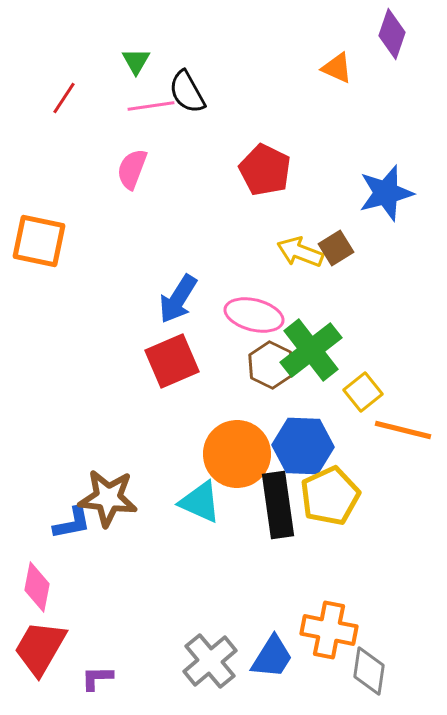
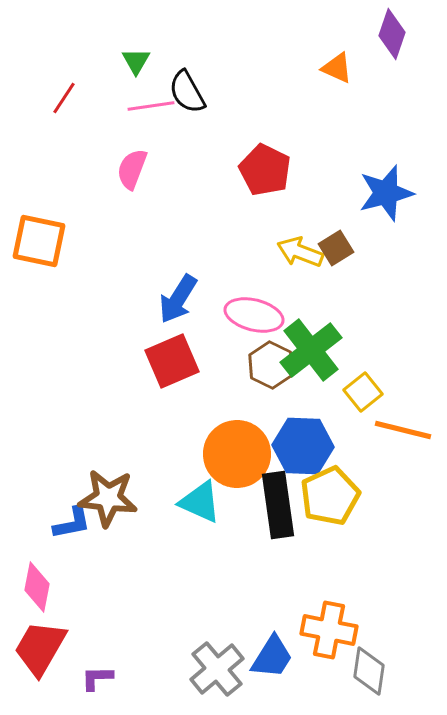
gray cross: moved 7 px right, 8 px down
